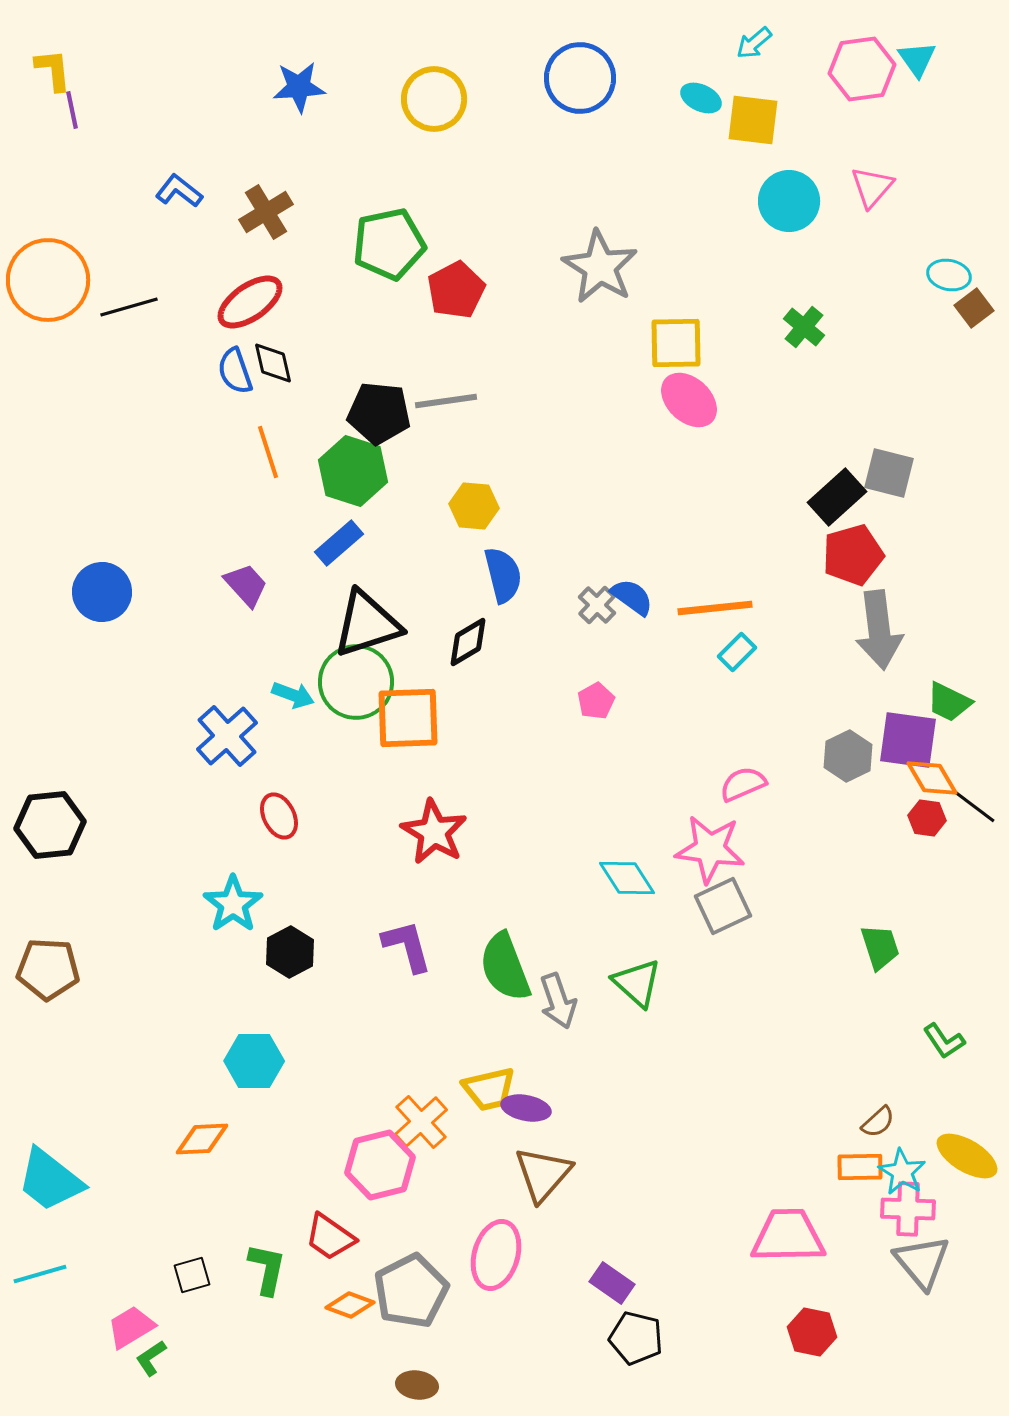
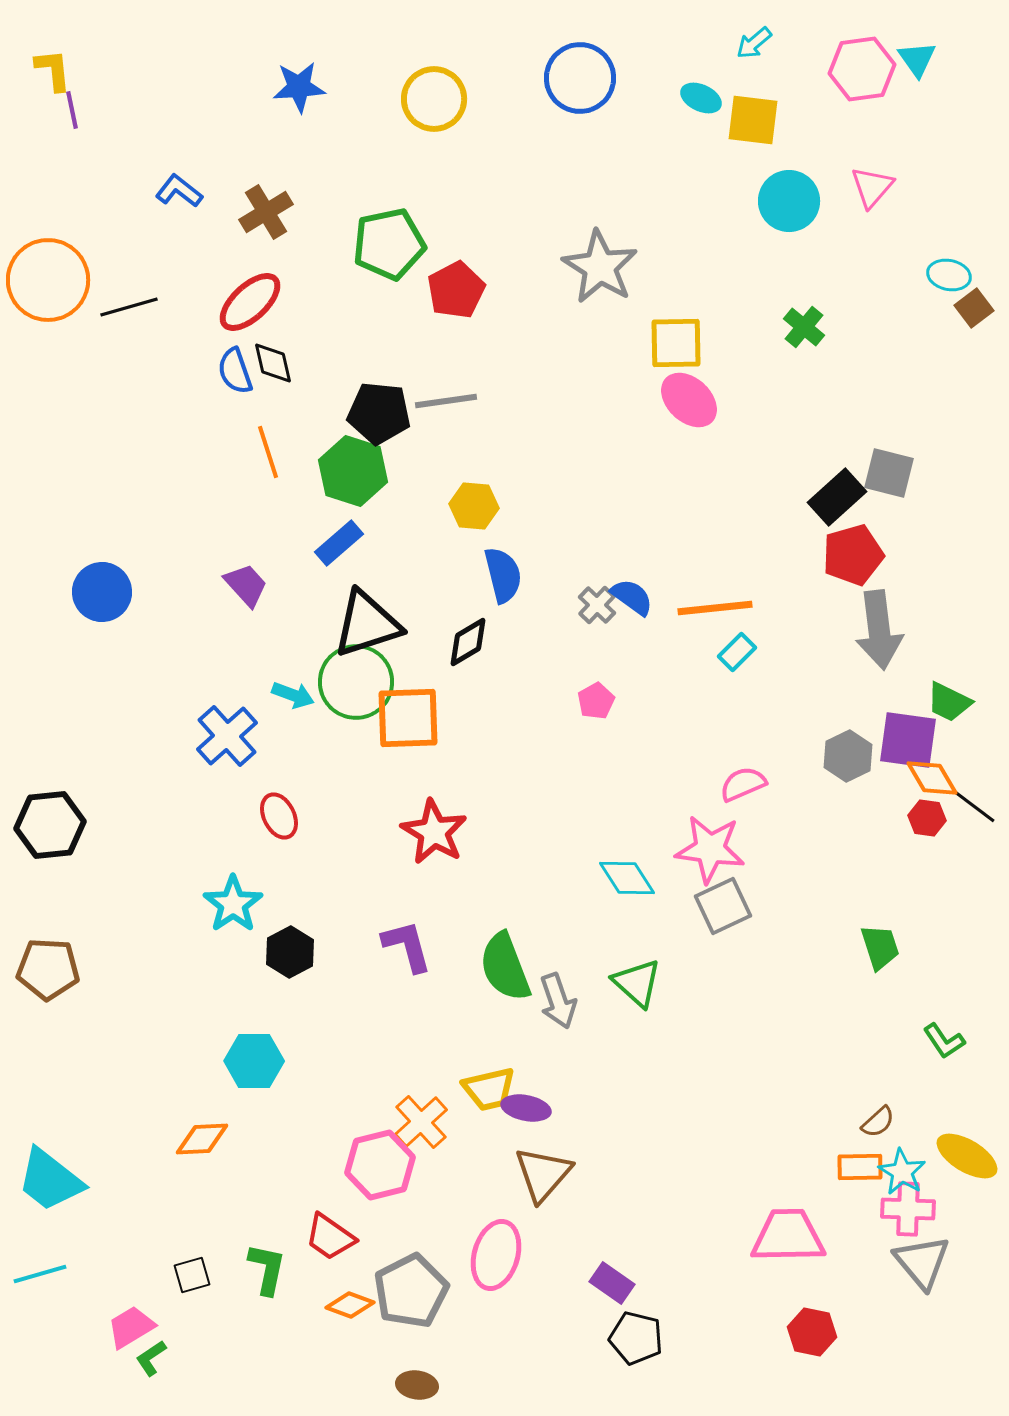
red ellipse at (250, 302): rotated 8 degrees counterclockwise
